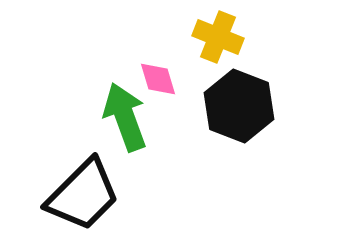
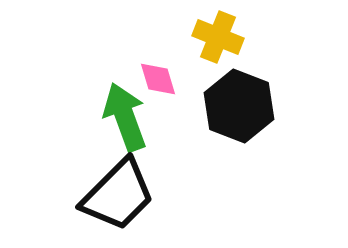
black trapezoid: moved 35 px right
